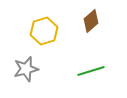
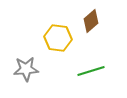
yellow hexagon: moved 14 px right, 7 px down; rotated 24 degrees clockwise
gray star: rotated 10 degrees clockwise
